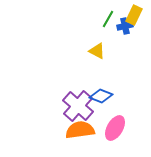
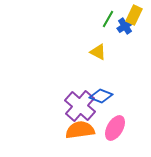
blue cross: rotated 21 degrees counterclockwise
yellow triangle: moved 1 px right, 1 px down
purple cross: moved 2 px right
